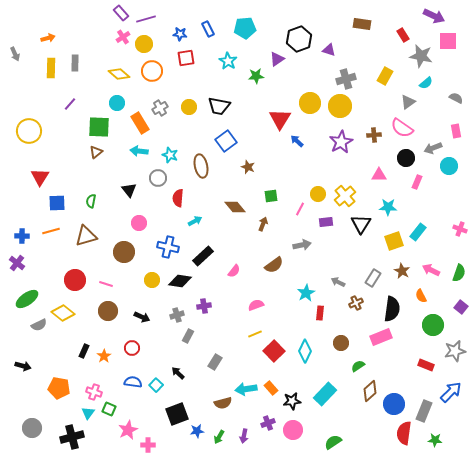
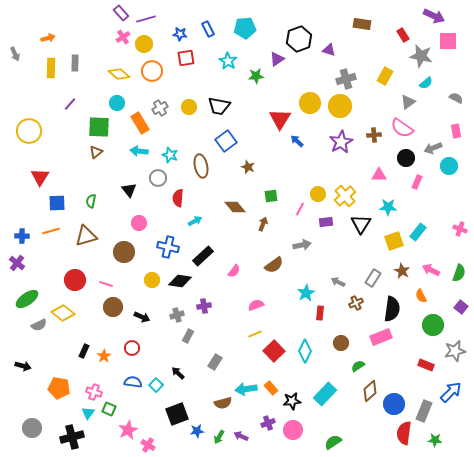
brown circle at (108, 311): moved 5 px right, 4 px up
purple arrow at (244, 436): moved 3 px left; rotated 104 degrees clockwise
pink cross at (148, 445): rotated 32 degrees clockwise
